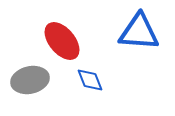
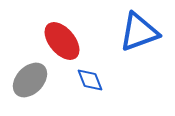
blue triangle: rotated 24 degrees counterclockwise
gray ellipse: rotated 33 degrees counterclockwise
